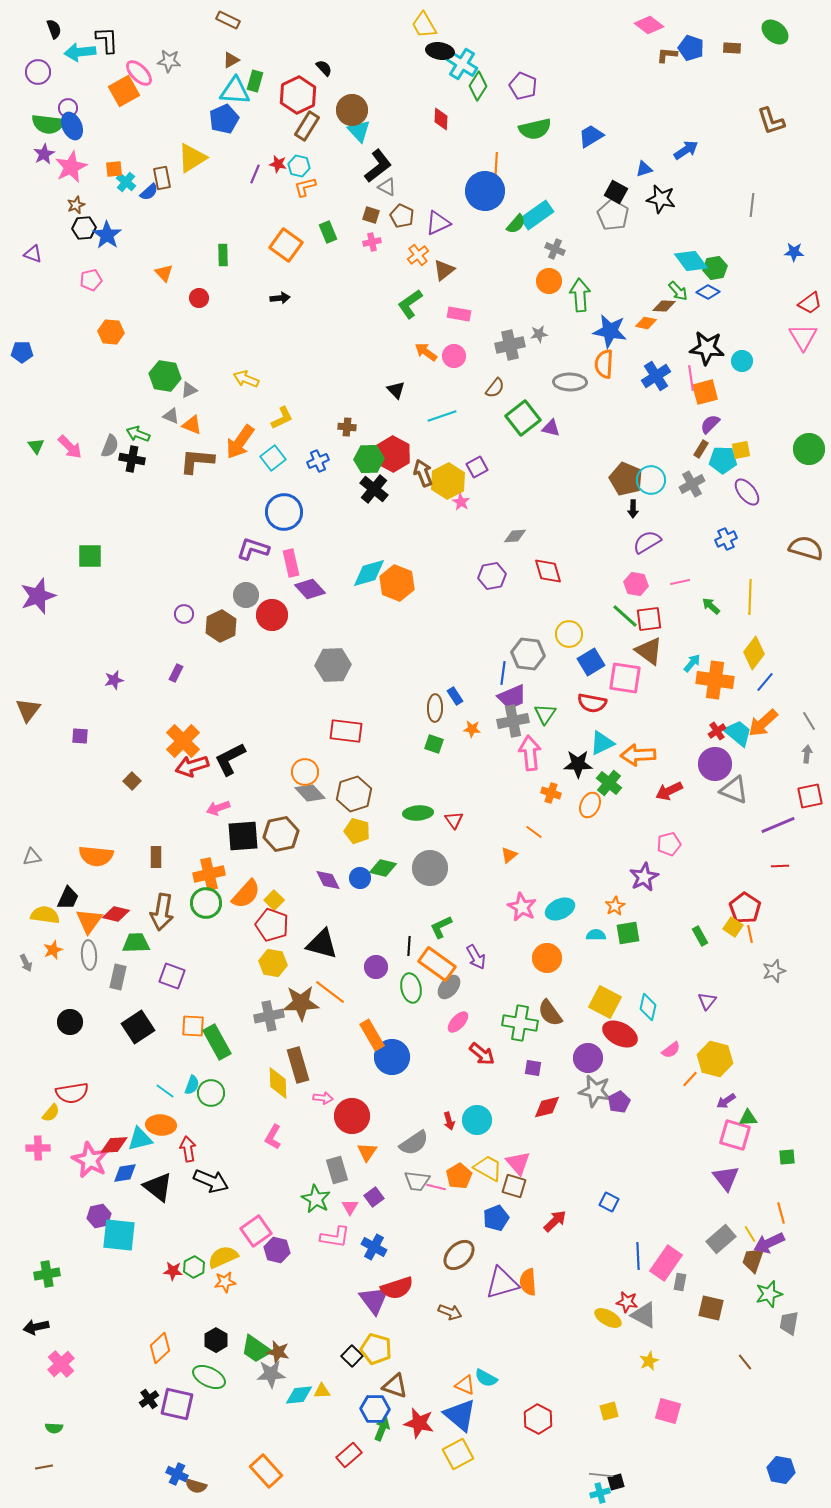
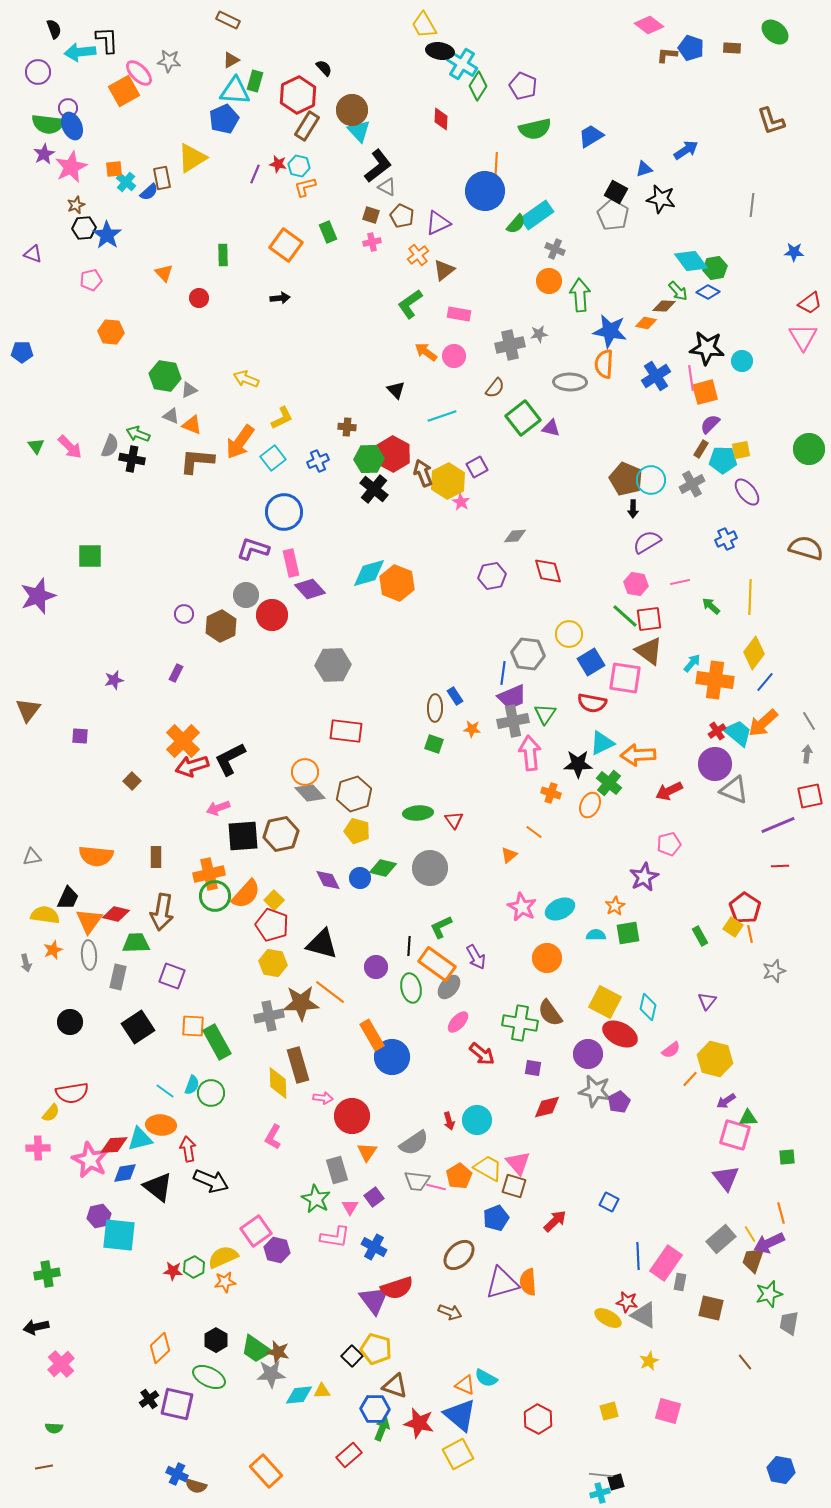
green circle at (206, 903): moved 9 px right, 7 px up
gray arrow at (26, 963): rotated 12 degrees clockwise
purple circle at (588, 1058): moved 4 px up
